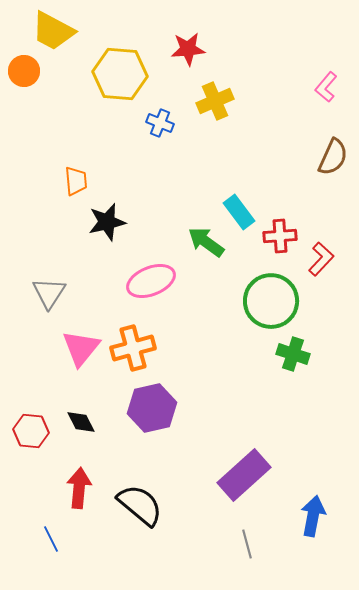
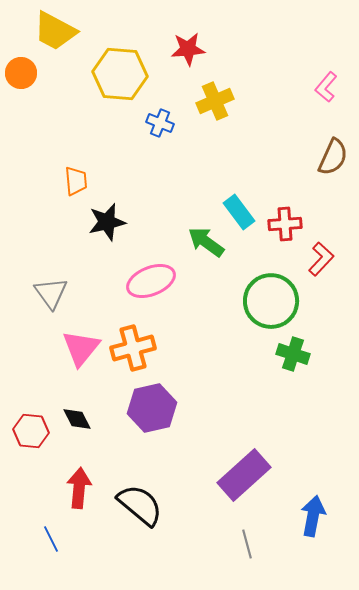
yellow trapezoid: moved 2 px right
orange circle: moved 3 px left, 2 px down
red cross: moved 5 px right, 12 px up
gray triangle: moved 2 px right; rotated 9 degrees counterclockwise
black diamond: moved 4 px left, 3 px up
